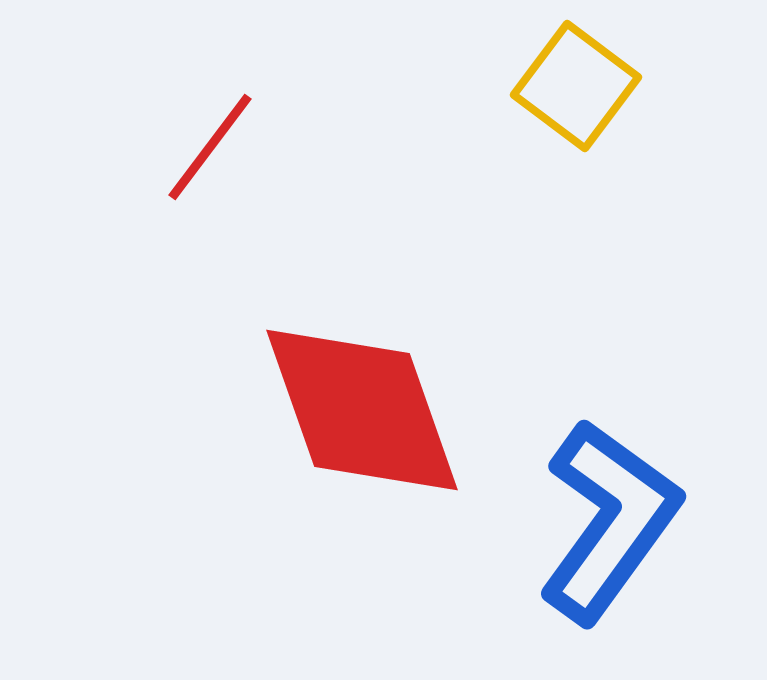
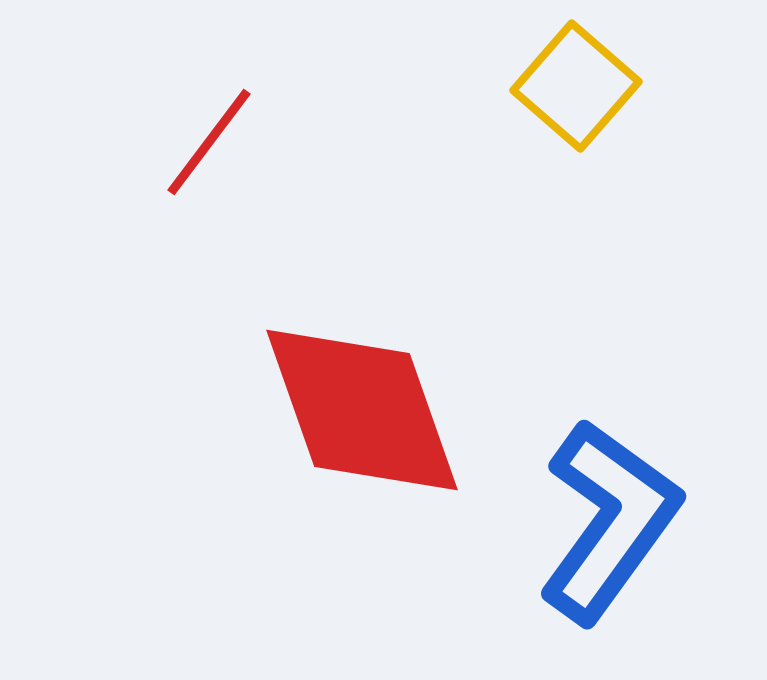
yellow square: rotated 4 degrees clockwise
red line: moved 1 px left, 5 px up
